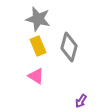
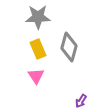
gray star: moved 2 px up; rotated 15 degrees counterclockwise
yellow rectangle: moved 3 px down
pink triangle: rotated 24 degrees clockwise
